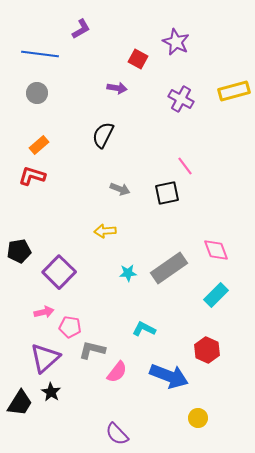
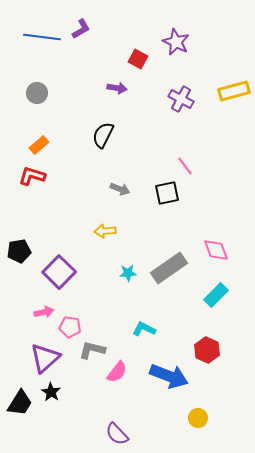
blue line: moved 2 px right, 17 px up
